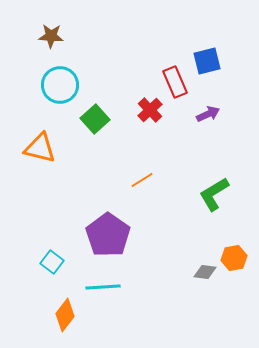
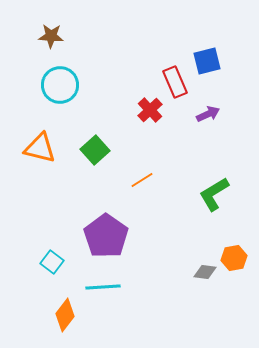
green square: moved 31 px down
purple pentagon: moved 2 px left, 1 px down
